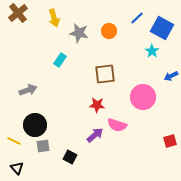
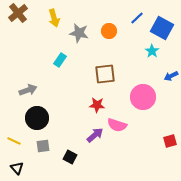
black circle: moved 2 px right, 7 px up
